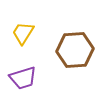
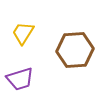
purple trapezoid: moved 3 px left, 1 px down
